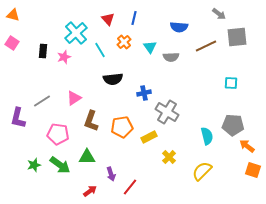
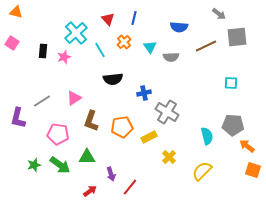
orange triangle: moved 3 px right, 3 px up
